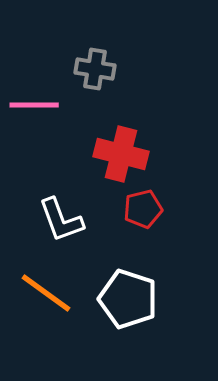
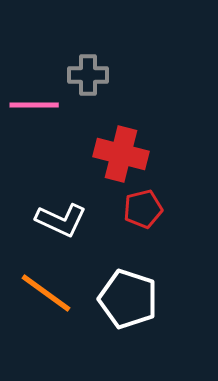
gray cross: moved 7 px left, 6 px down; rotated 9 degrees counterclockwise
white L-shape: rotated 45 degrees counterclockwise
